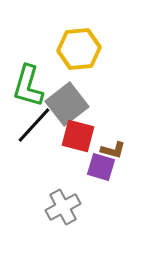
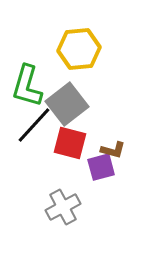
green L-shape: moved 1 px left
red square: moved 8 px left, 7 px down
purple square: rotated 32 degrees counterclockwise
